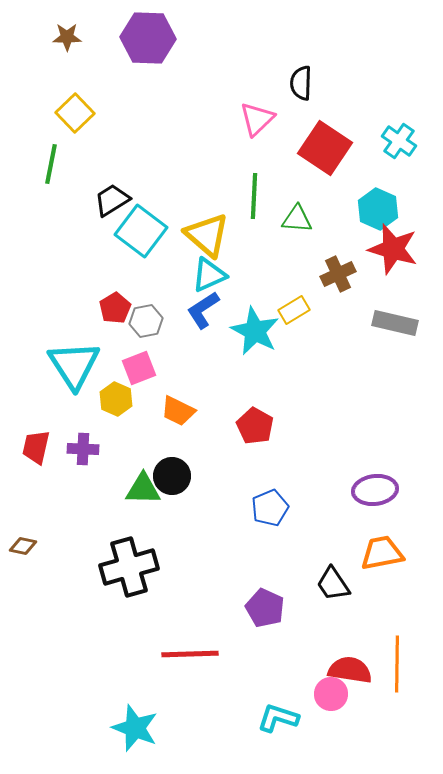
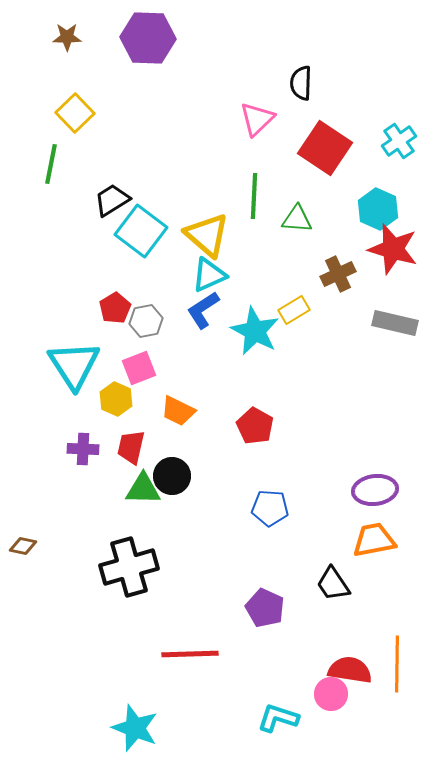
cyan cross at (399, 141): rotated 20 degrees clockwise
red trapezoid at (36, 447): moved 95 px right
blue pentagon at (270, 508): rotated 27 degrees clockwise
orange trapezoid at (382, 553): moved 8 px left, 13 px up
